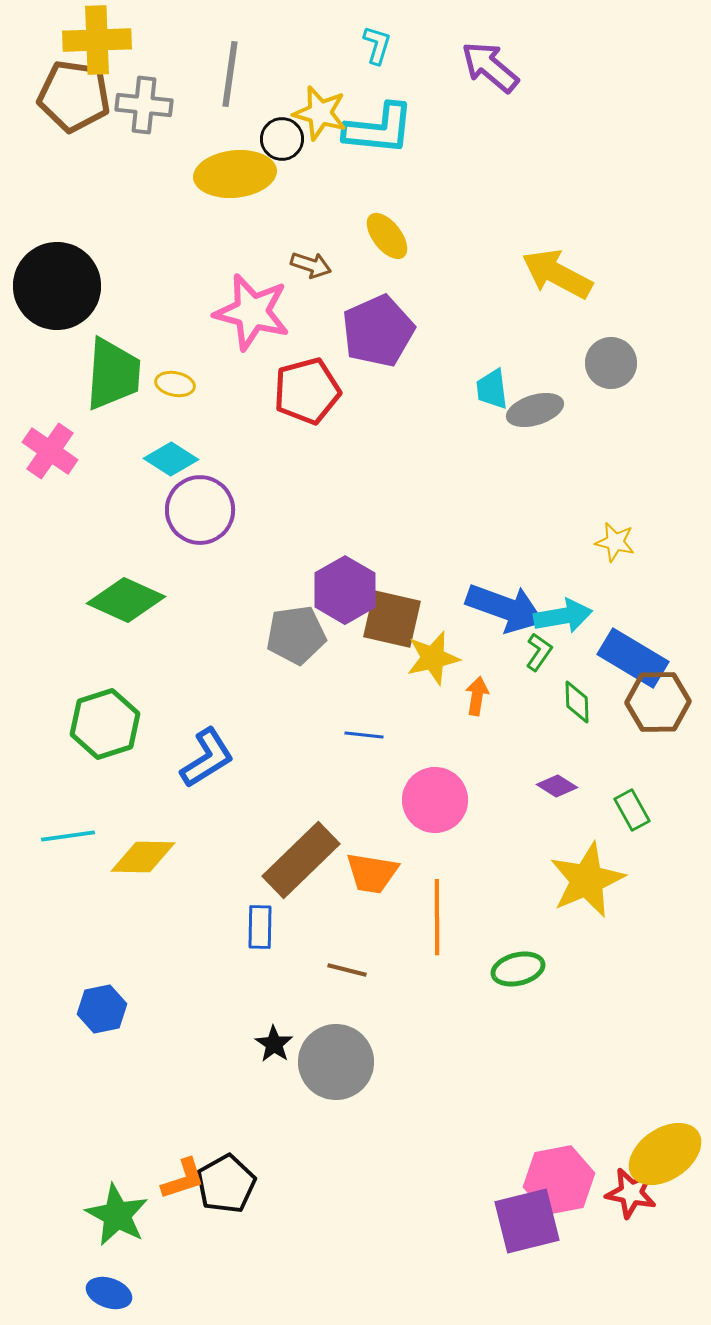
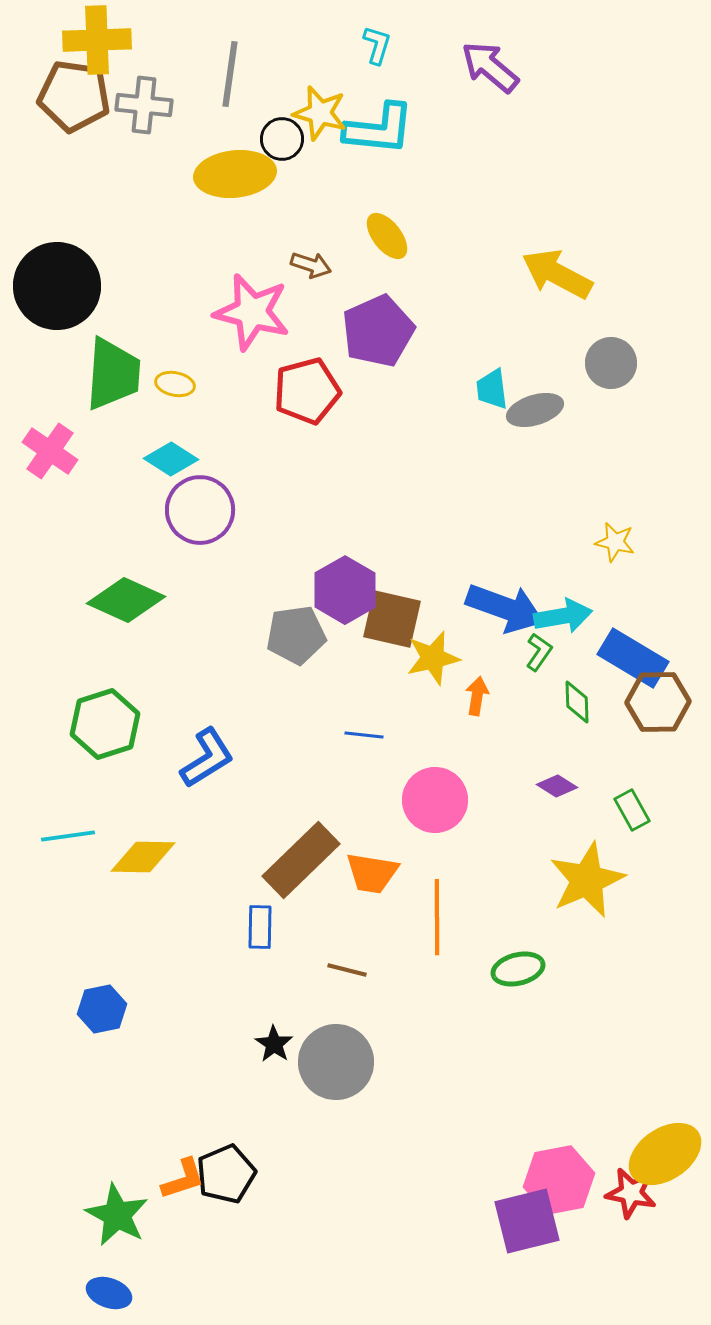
black pentagon at (226, 1184): moved 10 px up; rotated 6 degrees clockwise
